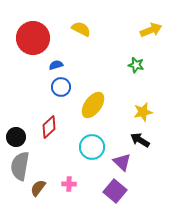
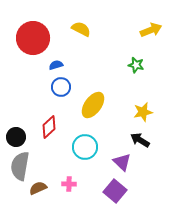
cyan circle: moved 7 px left
brown semicircle: rotated 30 degrees clockwise
